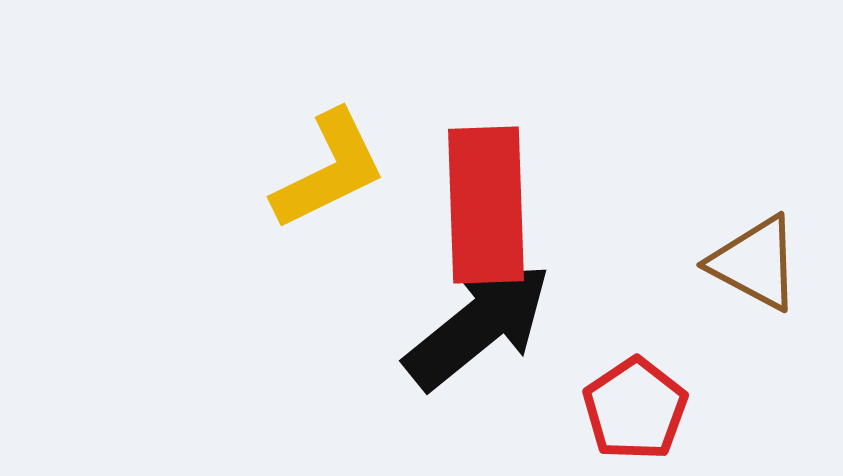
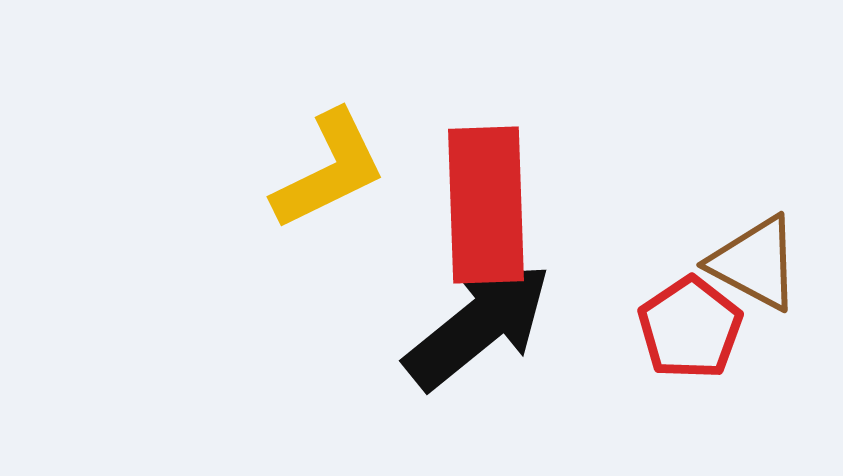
red pentagon: moved 55 px right, 81 px up
